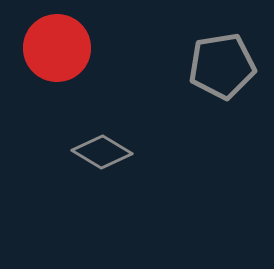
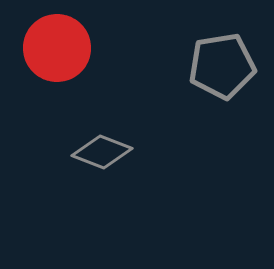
gray diamond: rotated 10 degrees counterclockwise
